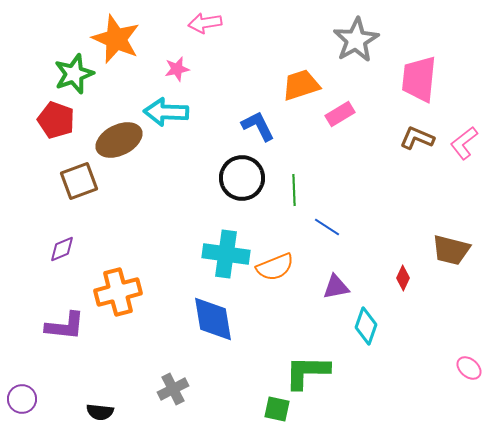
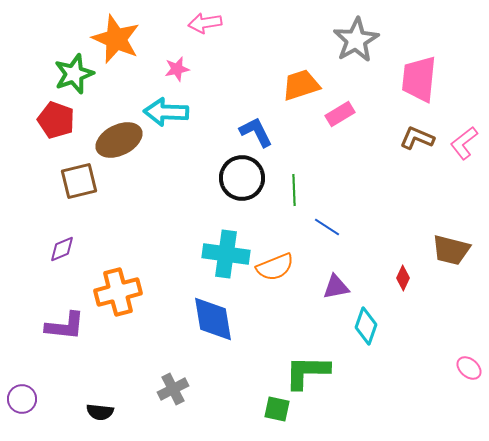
blue L-shape: moved 2 px left, 6 px down
brown square: rotated 6 degrees clockwise
